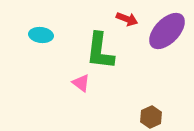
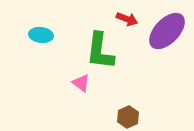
brown hexagon: moved 23 px left
